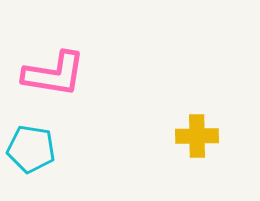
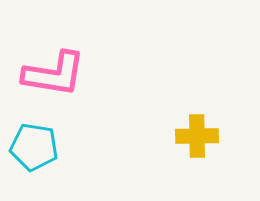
cyan pentagon: moved 3 px right, 2 px up
